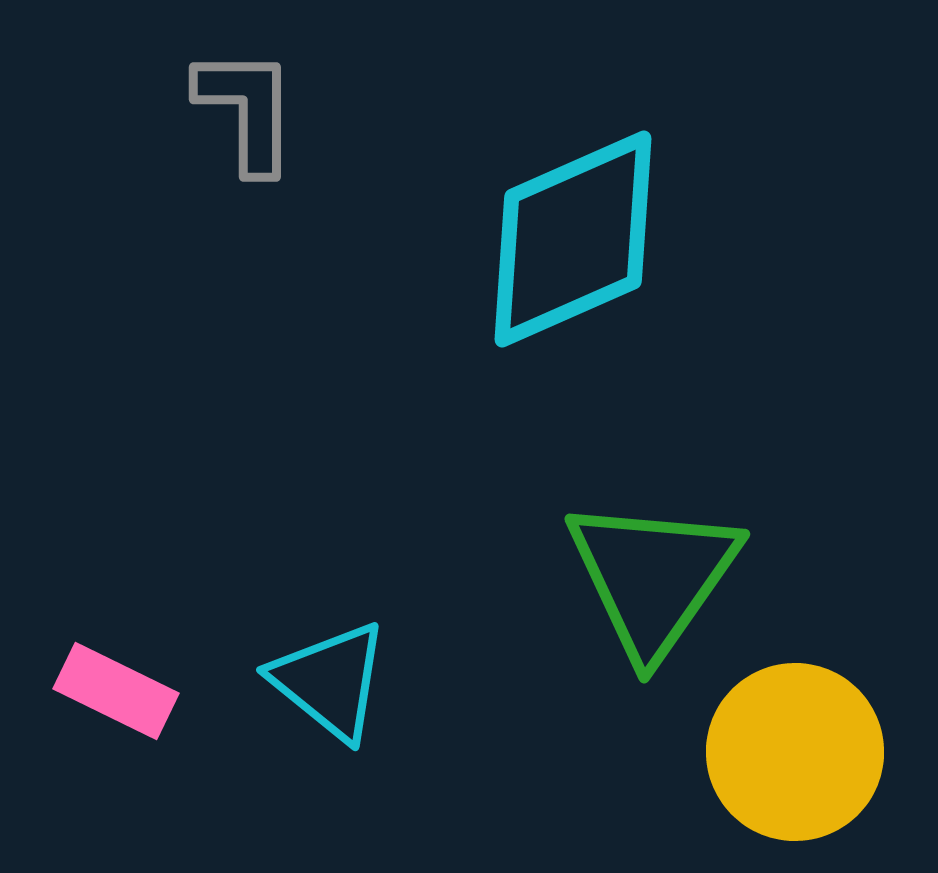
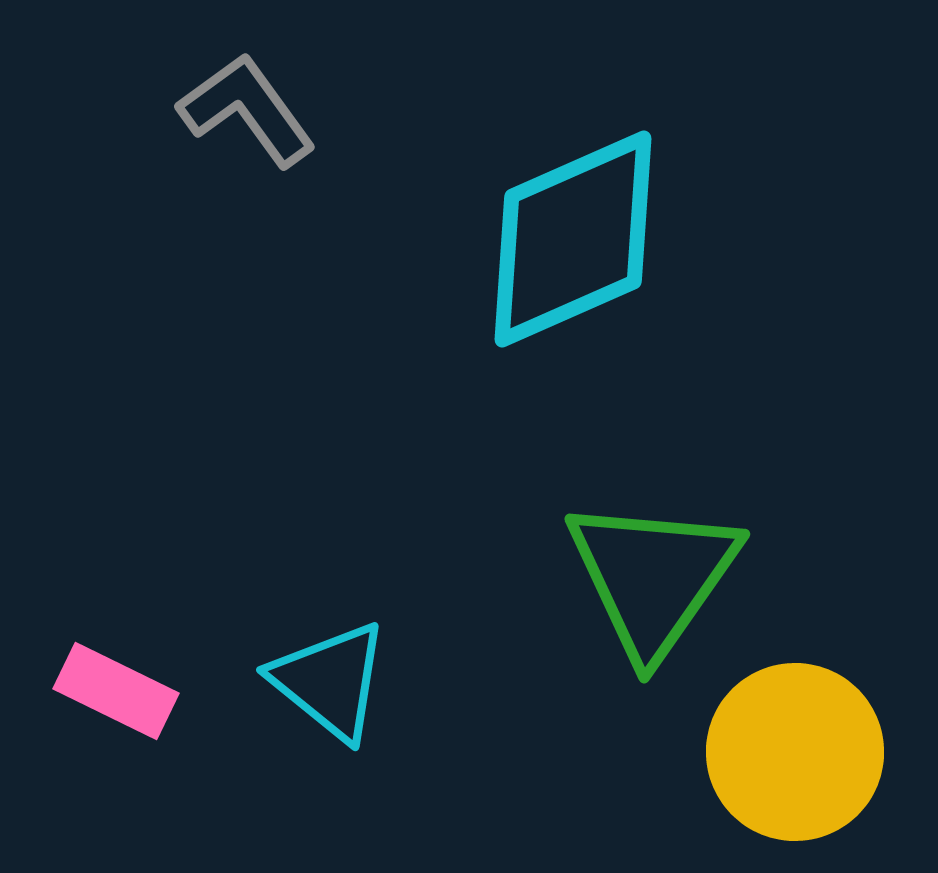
gray L-shape: rotated 36 degrees counterclockwise
